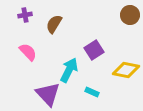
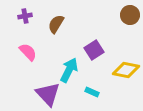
purple cross: moved 1 px down
brown semicircle: moved 2 px right
